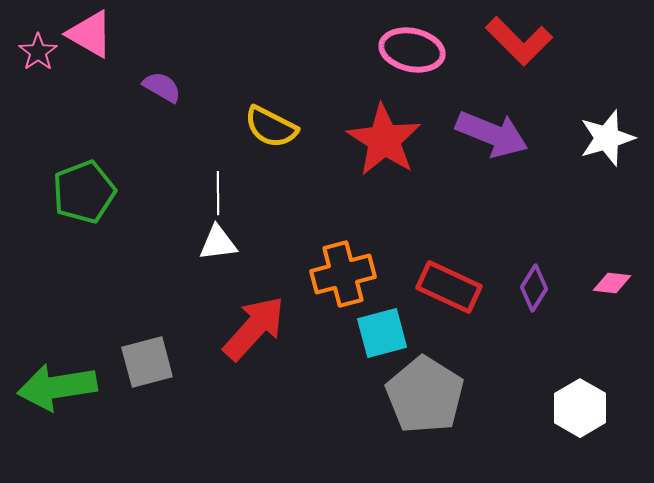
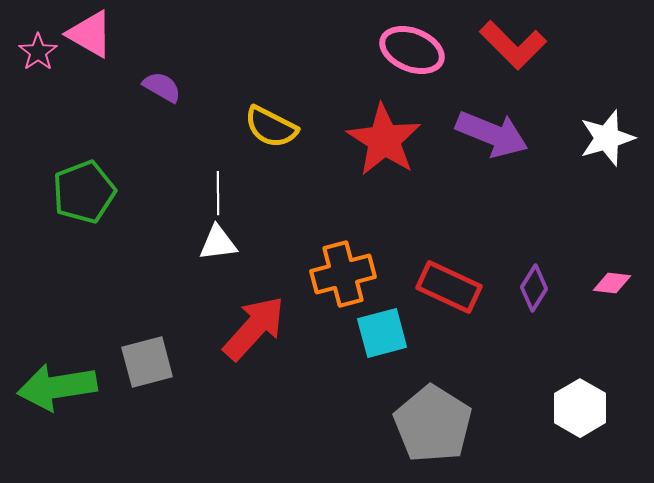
red L-shape: moved 6 px left, 4 px down
pink ellipse: rotated 10 degrees clockwise
gray pentagon: moved 8 px right, 29 px down
